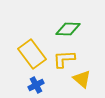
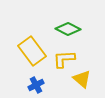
green diamond: rotated 25 degrees clockwise
yellow rectangle: moved 3 px up
